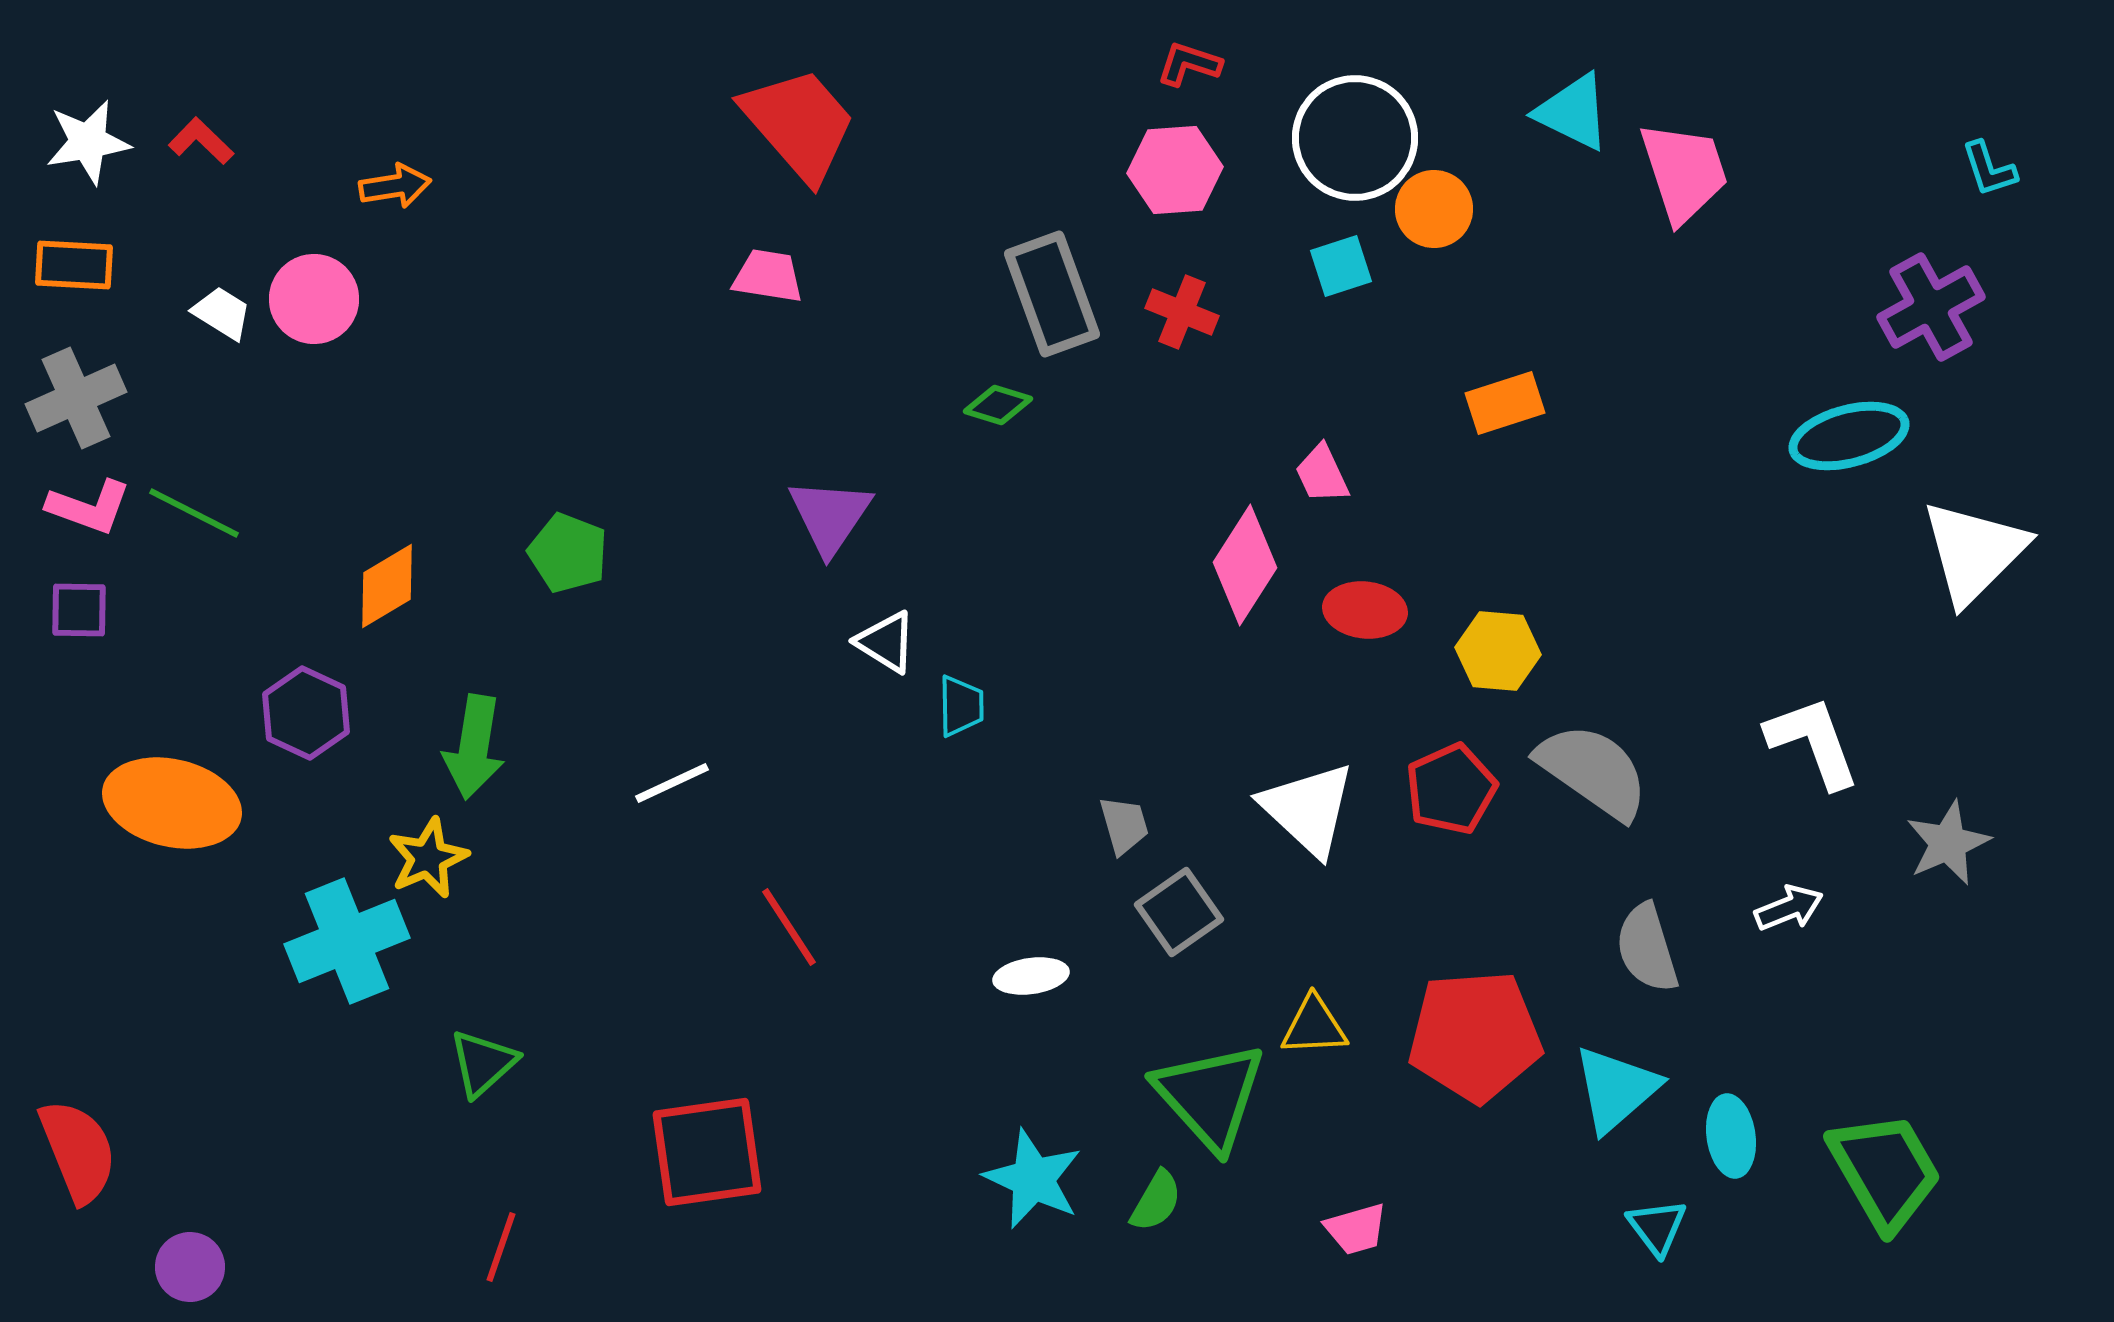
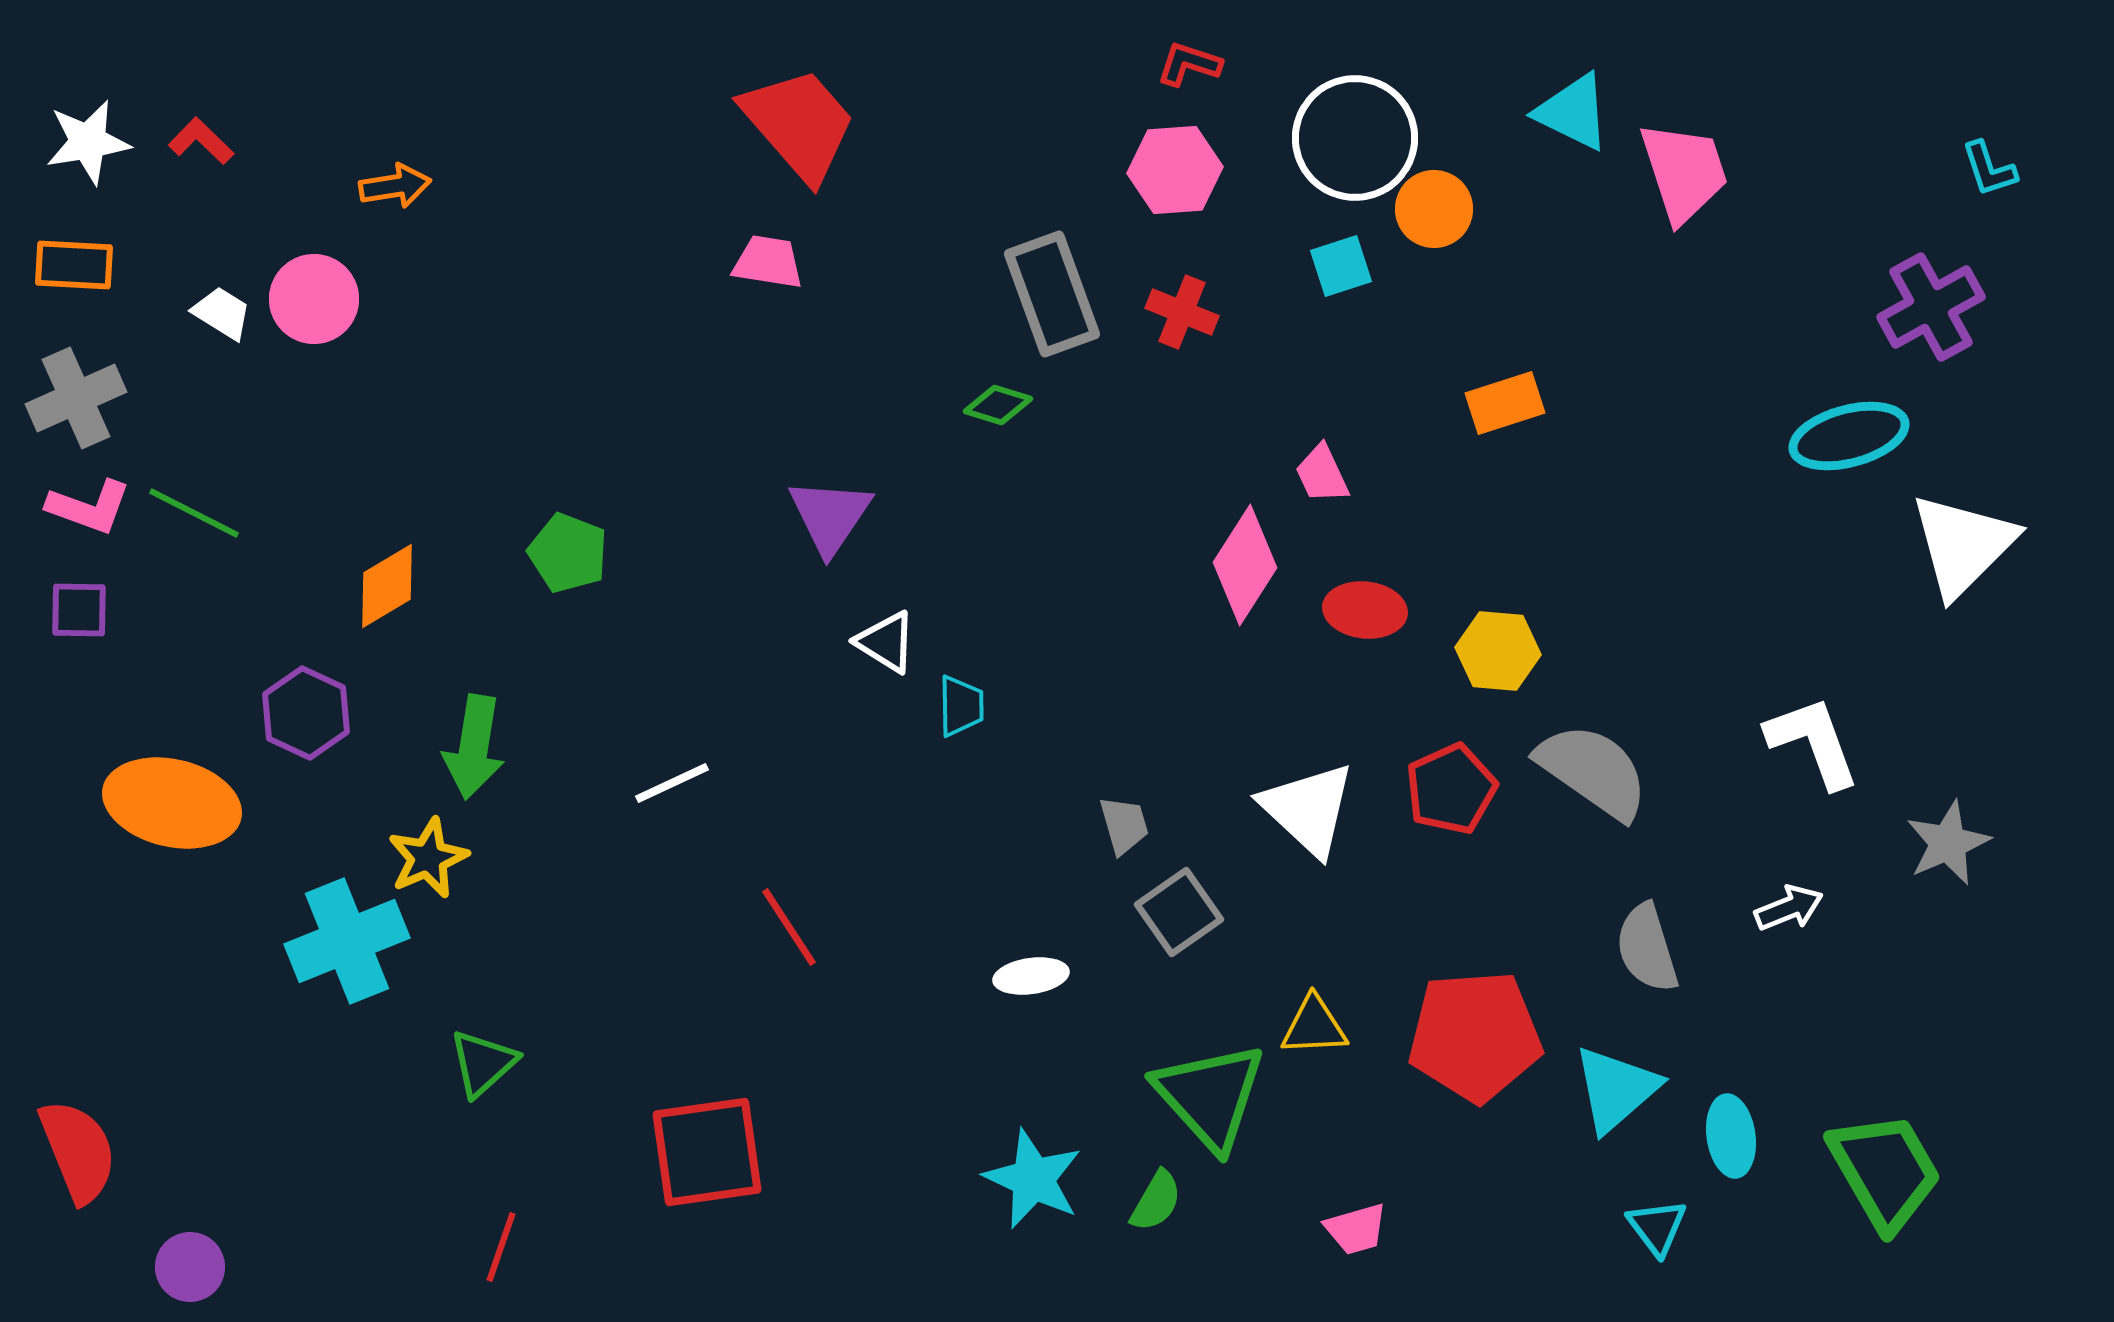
pink trapezoid at (768, 276): moved 14 px up
white triangle at (1974, 552): moved 11 px left, 7 px up
